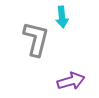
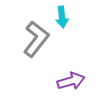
gray L-shape: rotated 24 degrees clockwise
